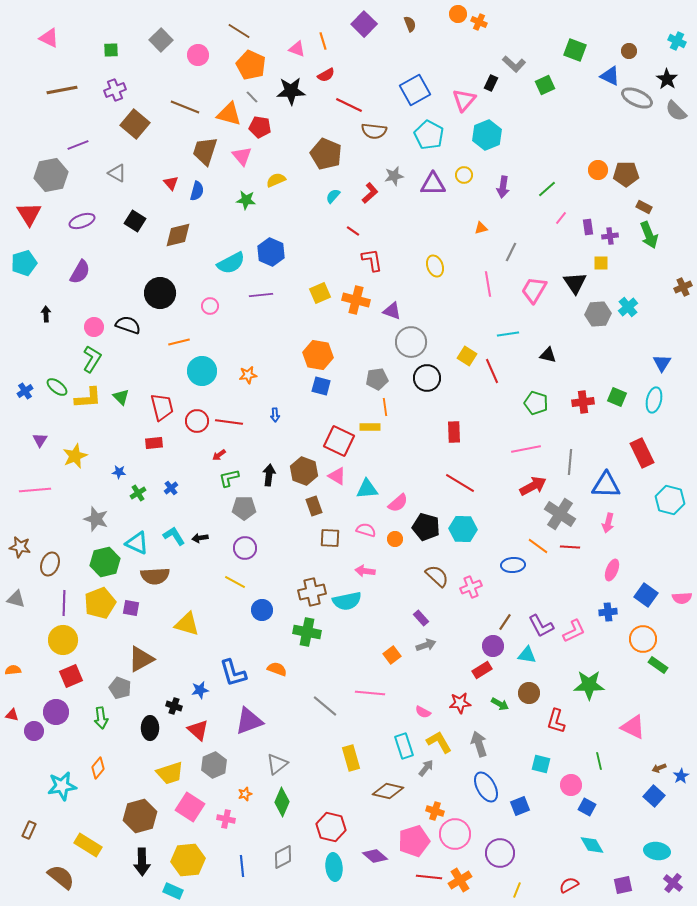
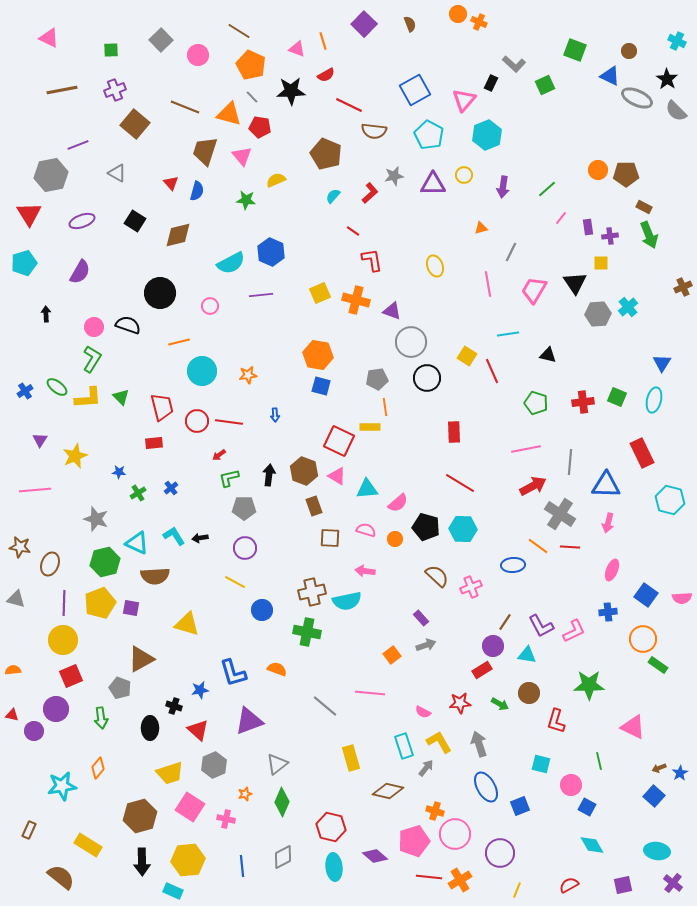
purple circle at (56, 712): moved 3 px up
blue star at (681, 776): moved 1 px left, 3 px up
